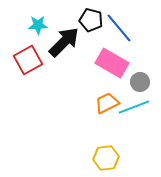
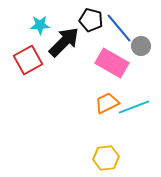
cyan star: moved 2 px right
gray circle: moved 1 px right, 36 px up
